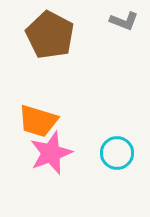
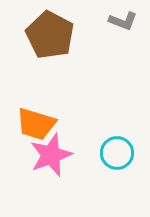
gray L-shape: moved 1 px left
orange trapezoid: moved 2 px left, 3 px down
pink star: moved 2 px down
